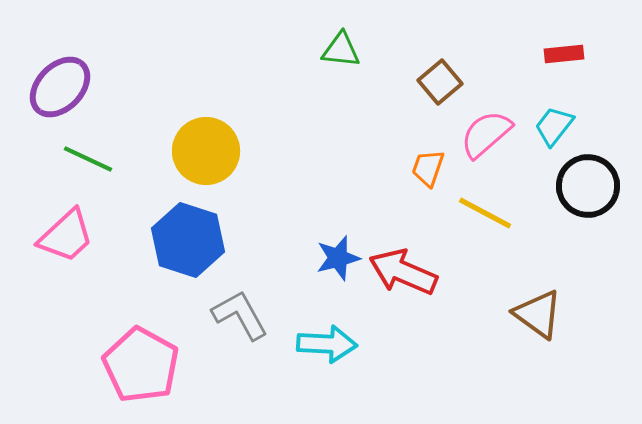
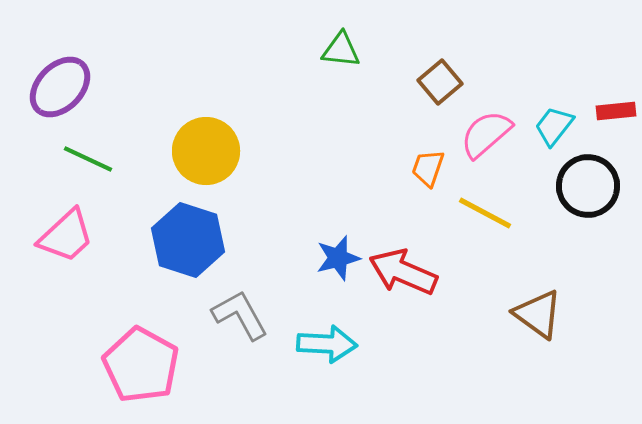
red rectangle: moved 52 px right, 57 px down
